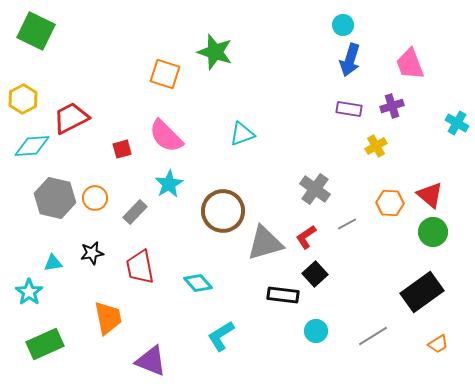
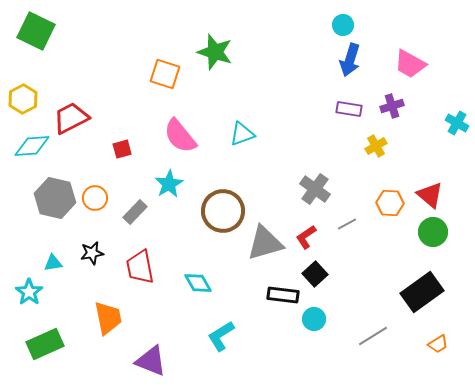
pink trapezoid at (410, 64): rotated 40 degrees counterclockwise
pink semicircle at (166, 136): moved 14 px right; rotated 6 degrees clockwise
cyan diamond at (198, 283): rotated 12 degrees clockwise
cyan circle at (316, 331): moved 2 px left, 12 px up
